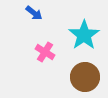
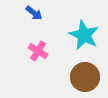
cyan star: rotated 12 degrees counterclockwise
pink cross: moved 7 px left, 1 px up
